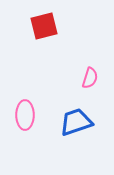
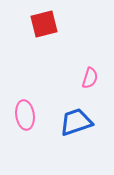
red square: moved 2 px up
pink ellipse: rotated 8 degrees counterclockwise
